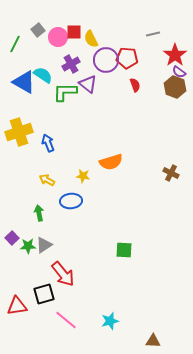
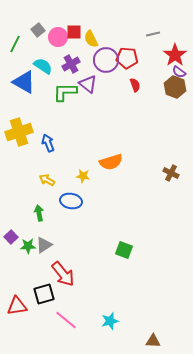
cyan semicircle: moved 9 px up
blue ellipse: rotated 15 degrees clockwise
purple square: moved 1 px left, 1 px up
green square: rotated 18 degrees clockwise
